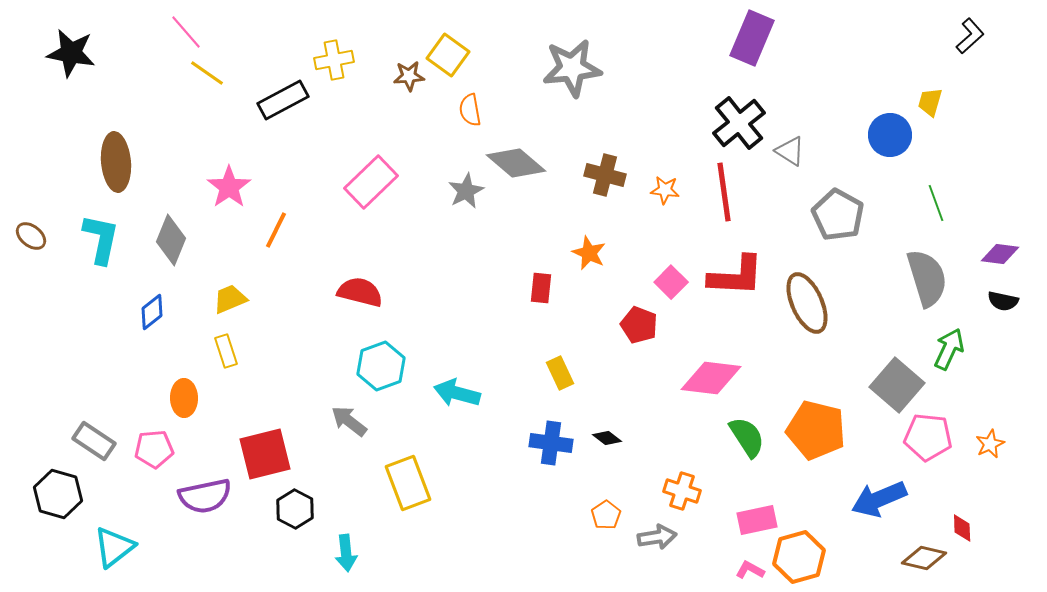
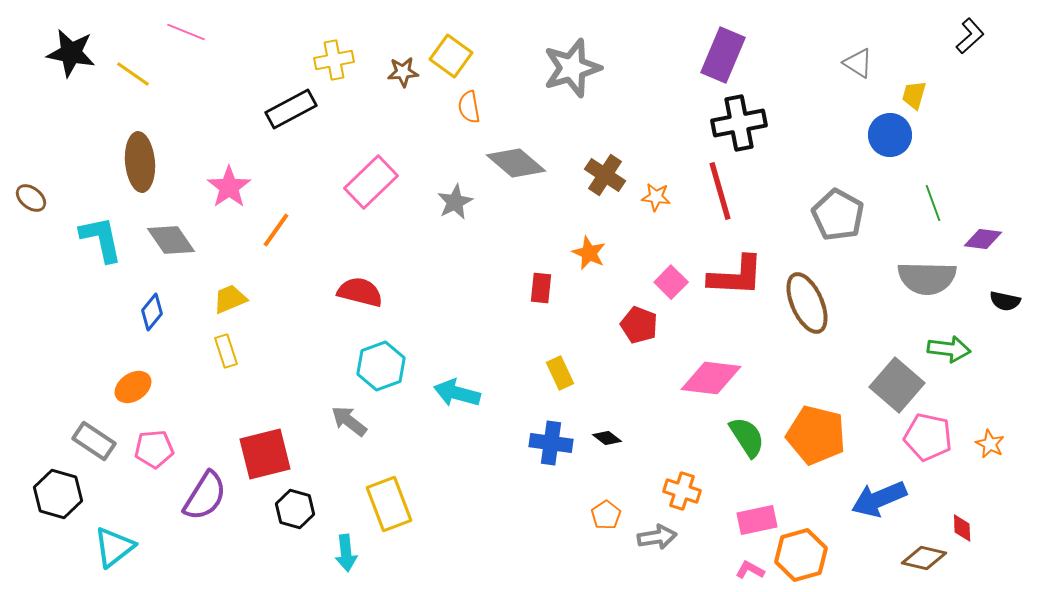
pink line at (186, 32): rotated 27 degrees counterclockwise
purple rectangle at (752, 38): moved 29 px left, 17 px down
yellow square at (448, 55): moved 3 px right, 1 px down
gray star at (572, 68): rotated 10 degrees counterclockwise
yellow line at (207, 73): moved 74 px left, 1 px down
brown star at (409, 76): moved 6 px left, 4 px up
black rectangle at (283, 100): moved 8 px right, 9 px down
yellow trapezoid at (930, 102): moved 16 px left, 7 px up
orange semicircle at (470, 110): moved 1 px left, 3 px up
black cross at (739, 123): rotated 28 degrees clockwise
gray triangle at (790, 151): moved 68 px right, 88 px up
brown ellipse at (116, 162): moved 24 px right
brown cross at (605, 175): rotated 18 degrees clockwise
orange star at (665, 190): moved 9 px left, 7 px down
gray star at (466, 191): moved 11 px left, 11 px down
red line at (724, 192): moved 4 px left, 1 px up; rotated 8 degrees counterclockwise
green line at (936, 203): moved 3 px left
orange line at (276, 230): rotated 9 degrees clockwise
brown ellipse at (31, 236): moved 38 px up
cyan L-shape at (101, 239): rotated 24 degrees counterclockwise
gray diamond at (171, 240): rotated 57 degrees counterclockwise
purple diamond at (1000, 254): moved 17 px left, 15 px up
gray semicircle at (927, 278): rotated 108 degrees clockwise
black semicircle at (1003, 301): moved 2 px right
blue diamond at (152, 312): rotated 12 degrees counterclockwise
green arrow at (949, 349): rotated 72 degrees clockwise
orange ellipse at (184, 398): moved 51 px left, 11 px up; rotated 57 degrees clockwise
orange pentagon at (816, 430): moved 5 px down
pink pentagon at (928, 437): rotated 6 degrees clockwise
orange star at (990, 444): rotated 20 degrees counterclockwise
yellow rectangle at (408, 483): moved 19 px left, 21 px down
purple semicircle at (205, 496): rotated 46 degrees counterclockwise
black hexagon at (295, 509): rotated 12 degrees counterclockwise
orange hexagon at (799, 557): moved 2 px right, 2 px up
